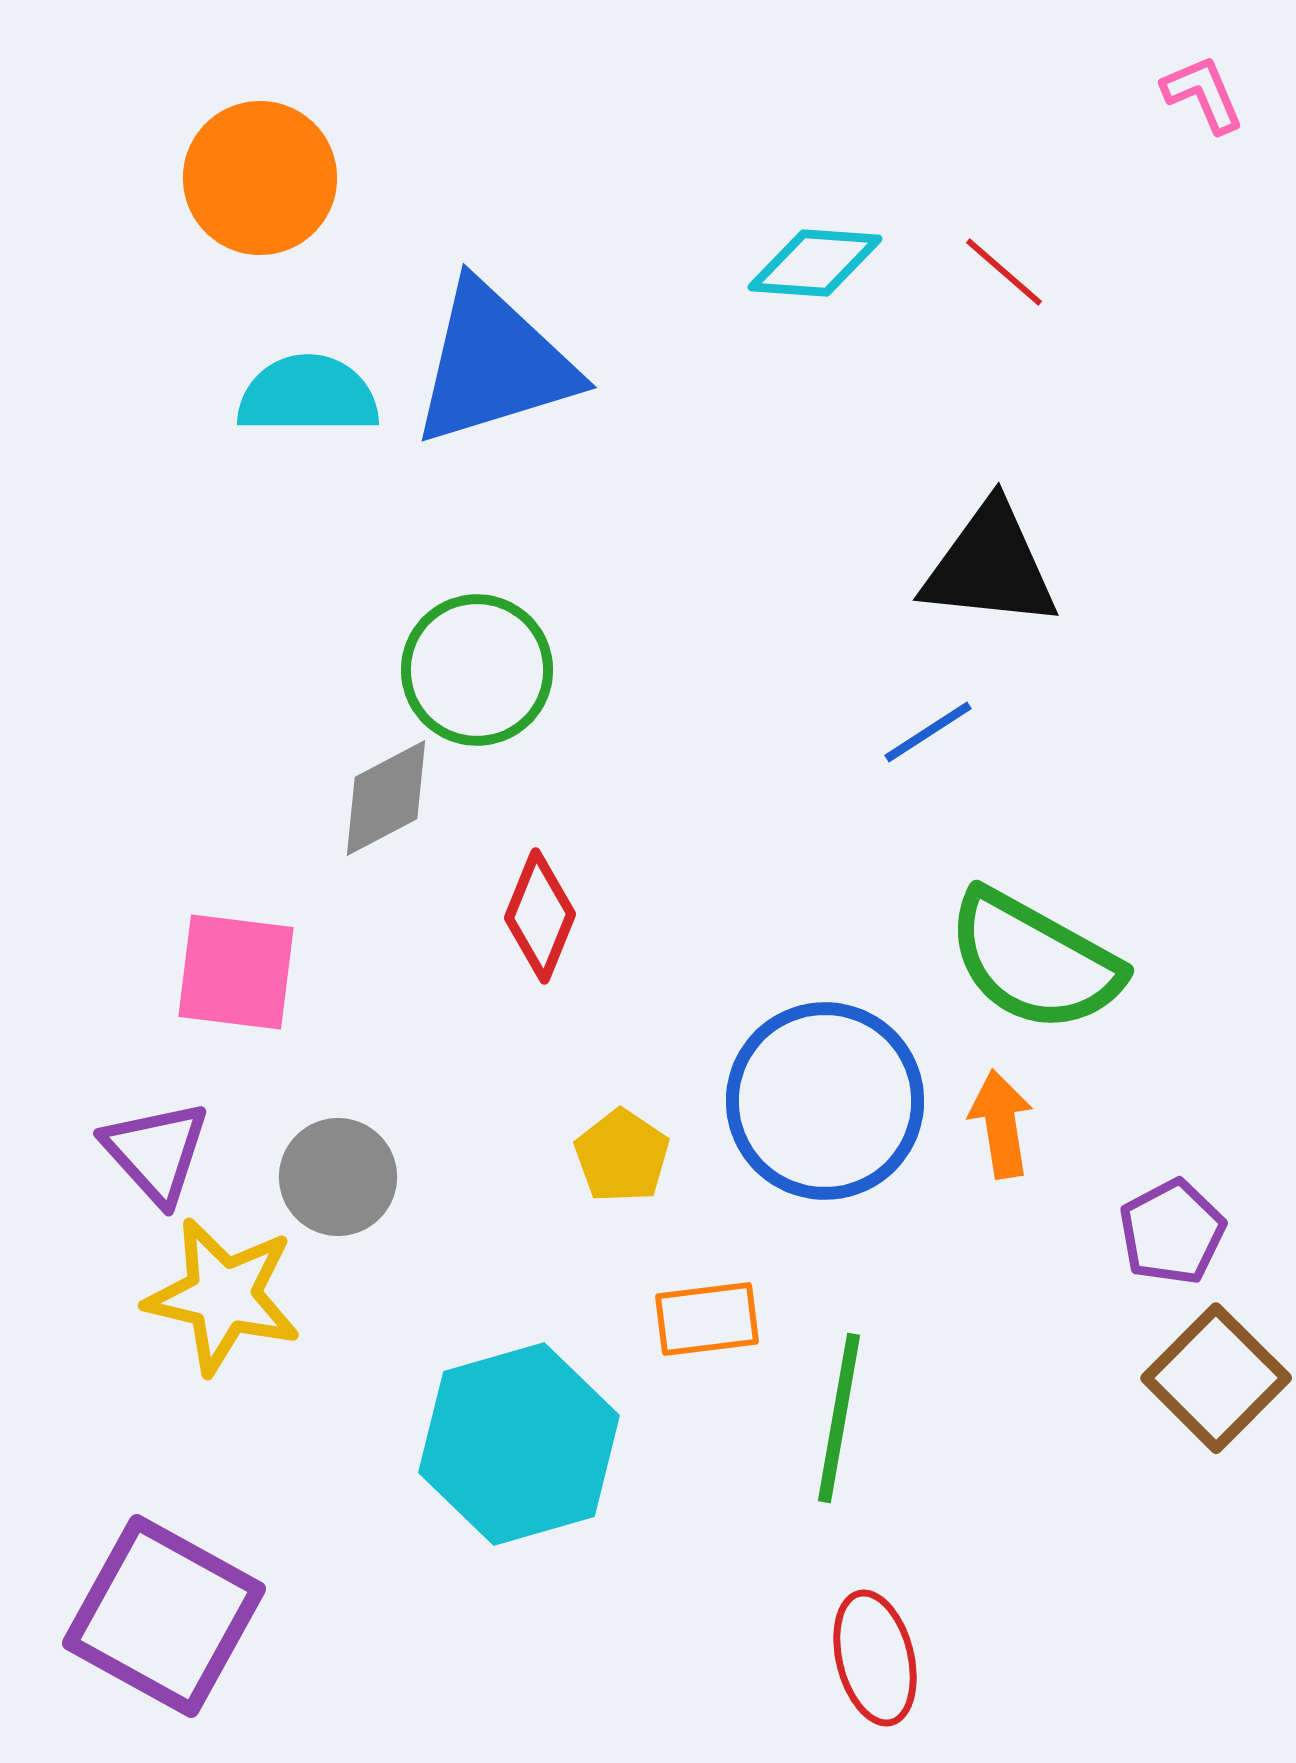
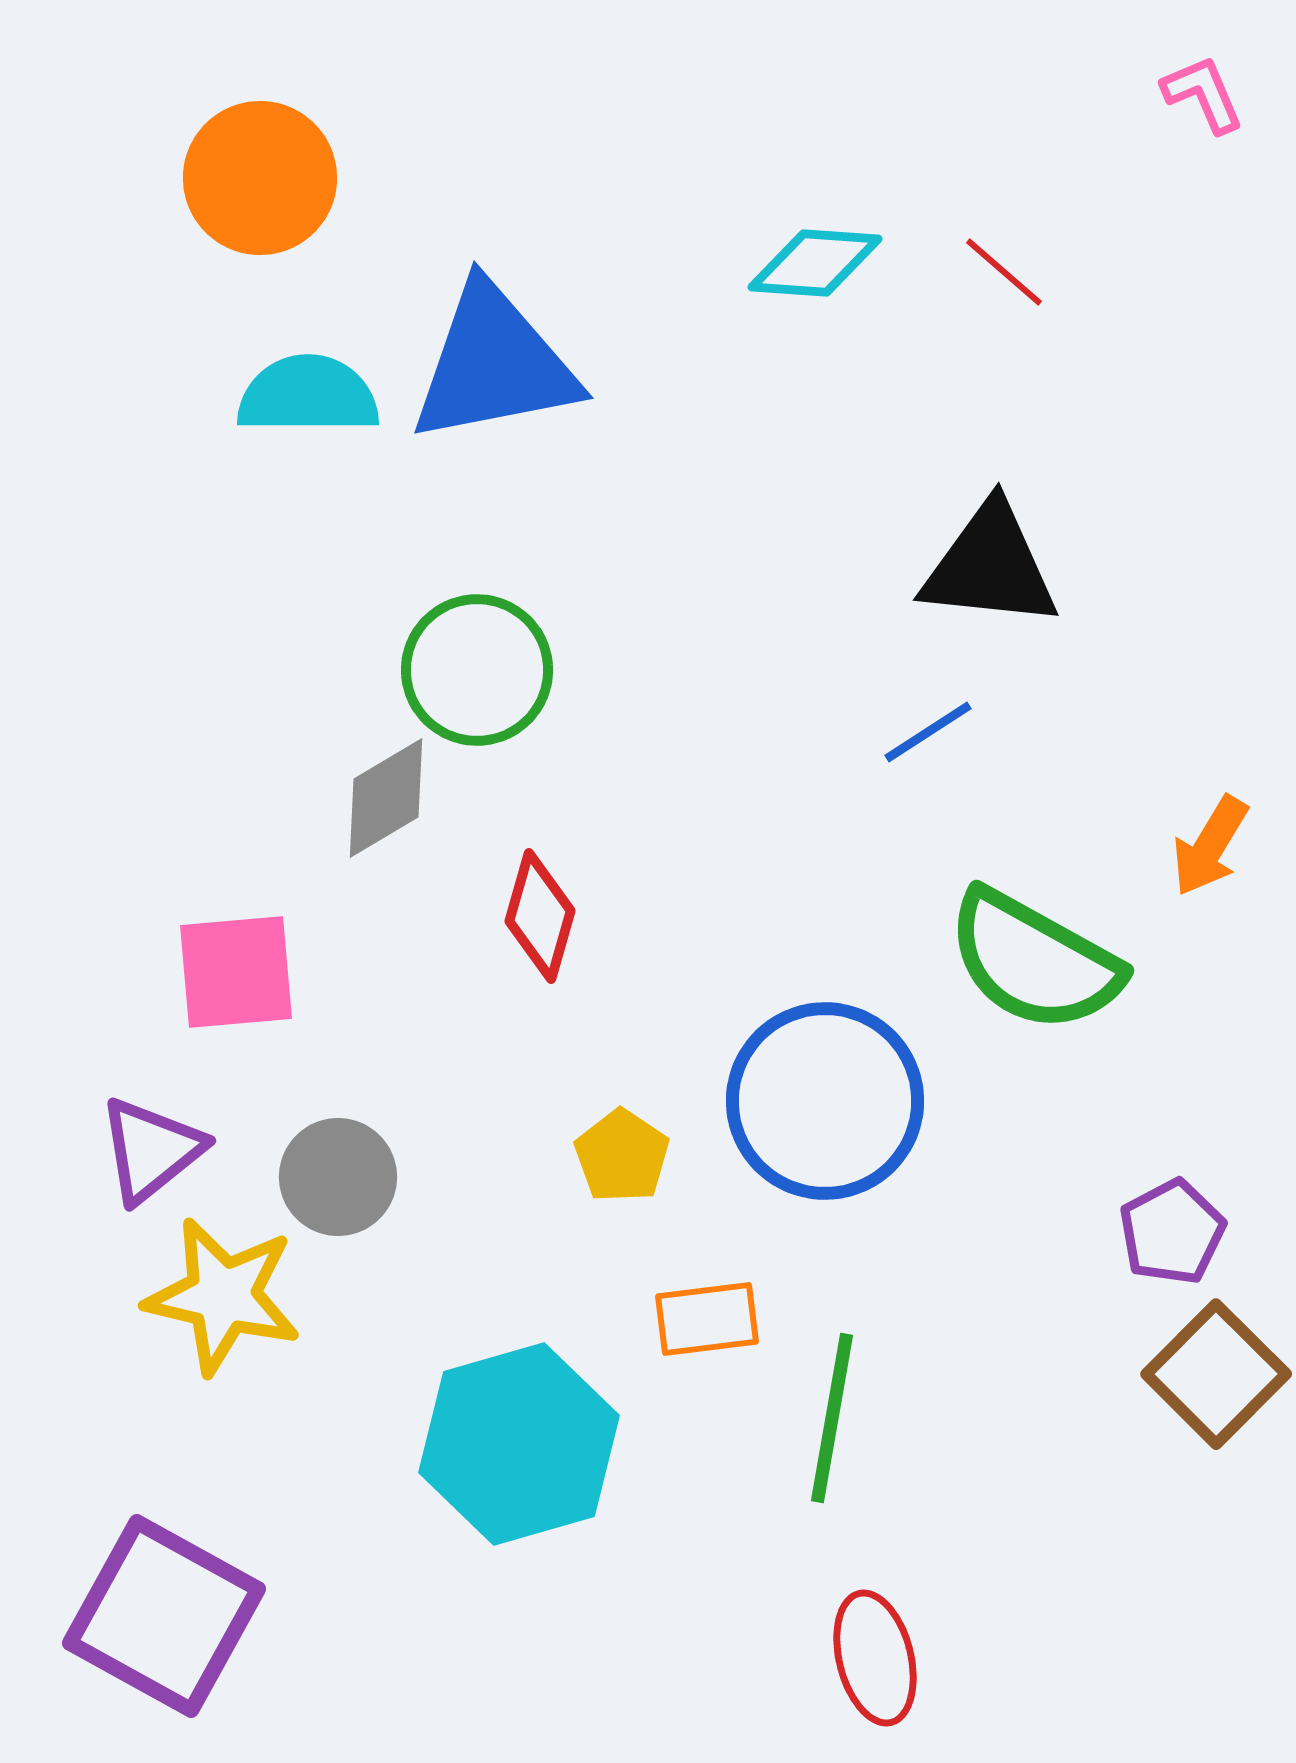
blue triangle: rotated 6 degrees clockwise
gray diamond: rotated 3 degrees counterclockwise
red diamond: rotated 6 degrees counterclockwise
pink square: rotated 12 degrees counterclockwise
orange arrow: moved 209 px right, 278 px up; rotated 140 degrees counterclockwise
purple triangle: moved 5 px left, 2 px up; rotated 33 degrees clockwise
brown square: moved 4 px up
green line: moved 7 px left
